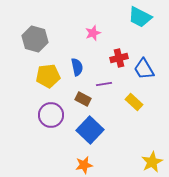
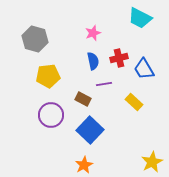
cyan trapezoid: moved 1 px down
blue semicircle: moved 16 px right, 6 px up
orange star: rotated 18 degrees counterclockwise
